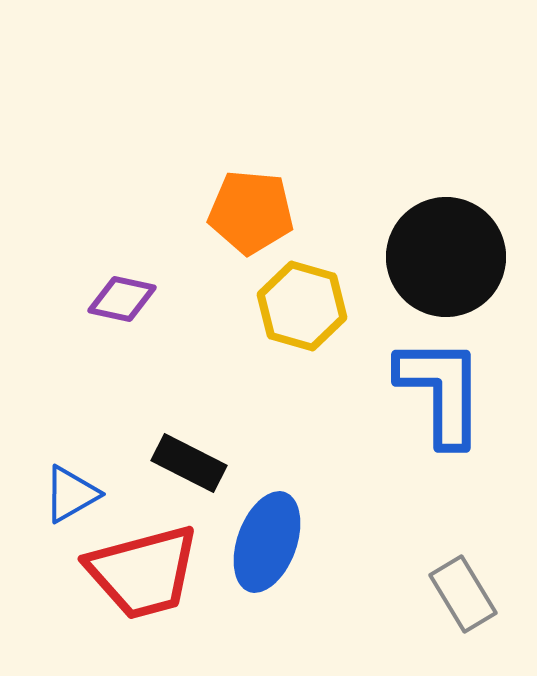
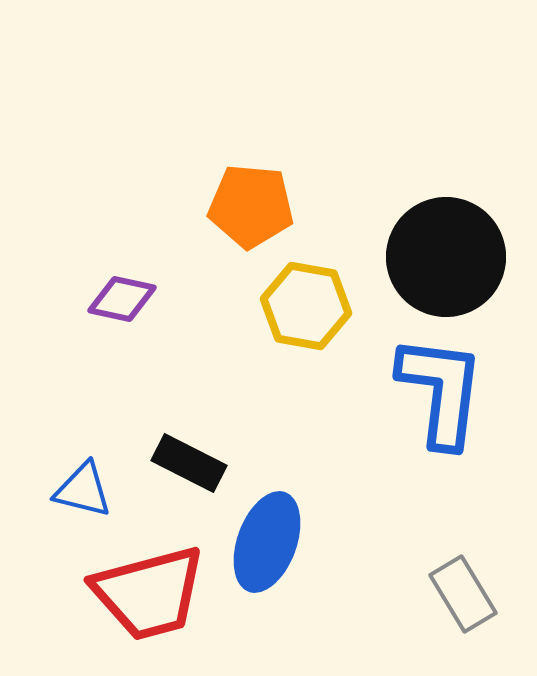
orange pentagon: moved 6 px up
yellow hexagon: moved 4 px right; rotated 6 degrees counterclockwise
blue L-shape: rotated 7 degrees clockwise
blue triangle: moved 12 px right, 4 px up; rotated 44 degrees clockwise
red trapezoid: moved 6 px right, 21 px down
